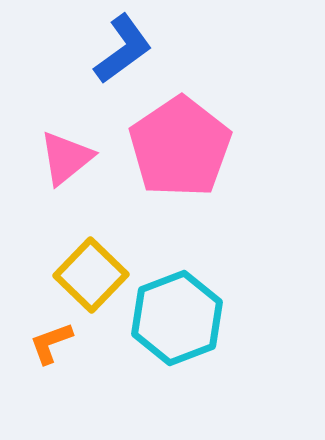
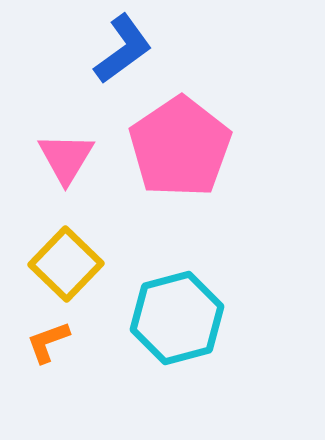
pink triangle: rotated 20 degrees counterclockwise
yellow square: moved 25 px left, 11 px up
cyan hexagon: rotated 6 degrees clockwise
orange L-shape: moved 3 px left, 1 px up
